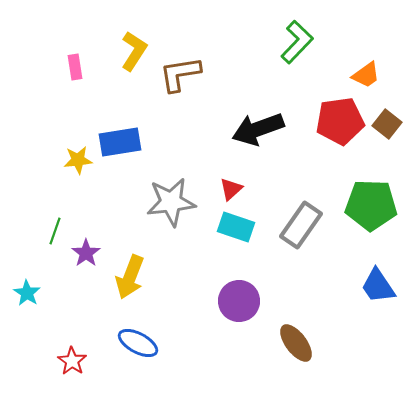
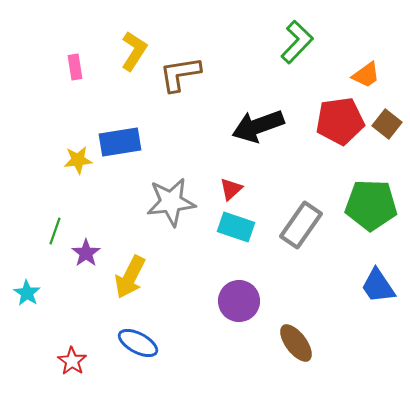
black arrow: moved 3 px up
yellow arrow: rotated 6 degrees clockwise
